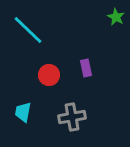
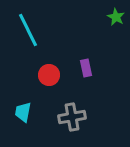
cyan line: rotated 20 degrees clockwise
